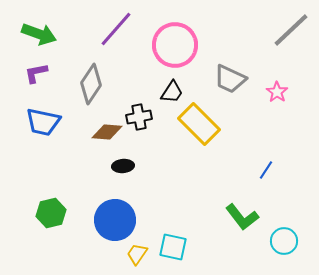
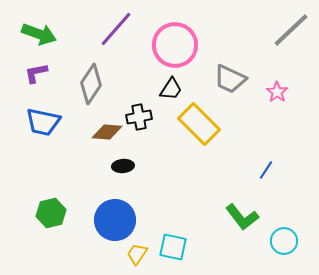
black trapezoid: moved 1 px left, 3 px up
